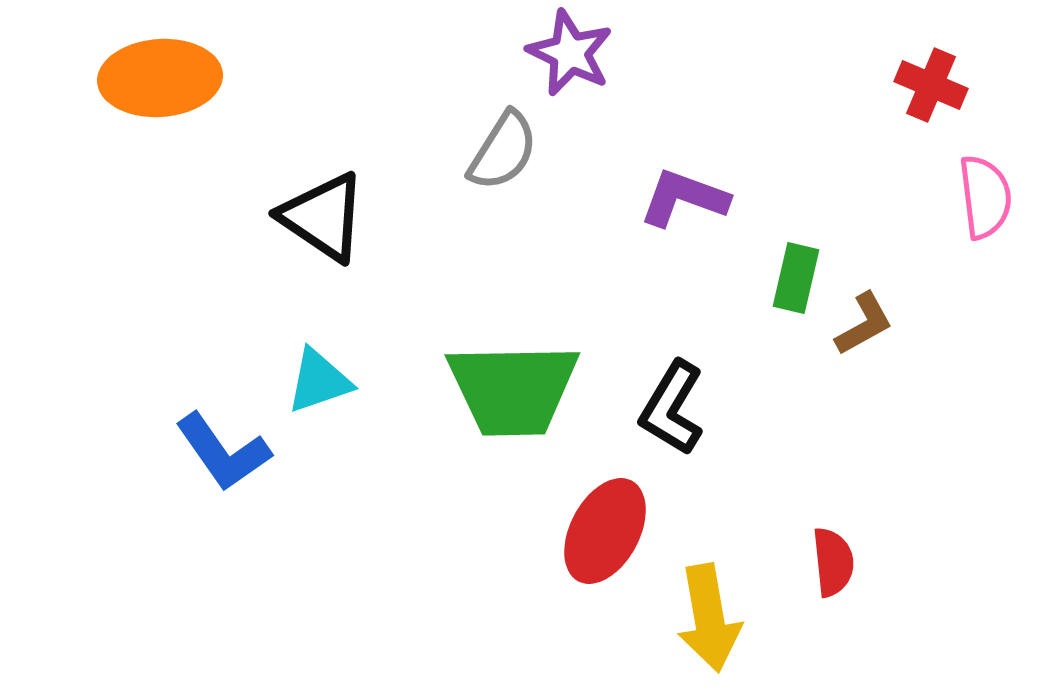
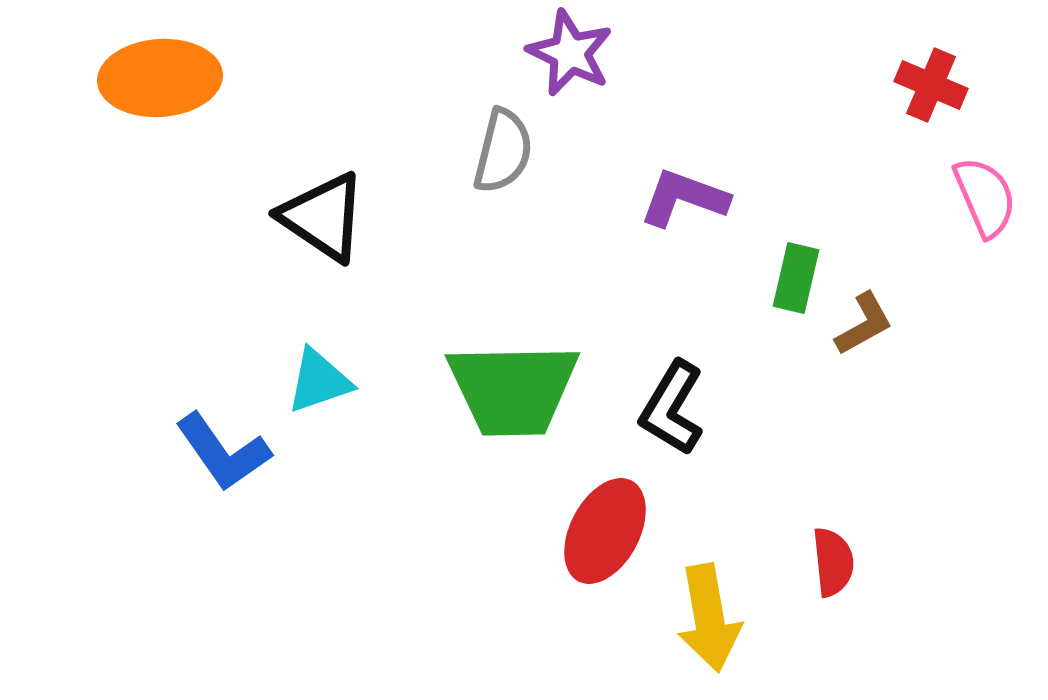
gray semicircle: rotated 18 degrees counterclockwise
pink semicircle: rotated 16 degrees counterclockwise
